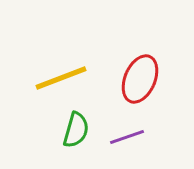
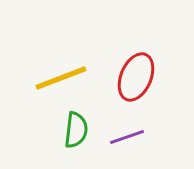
red ellipse: moved 4 px left, 2 px up
green semicircle: rotated 9 degrees counterclockwise
